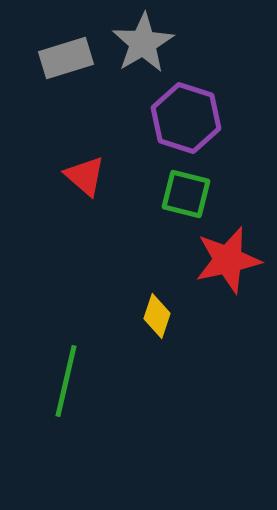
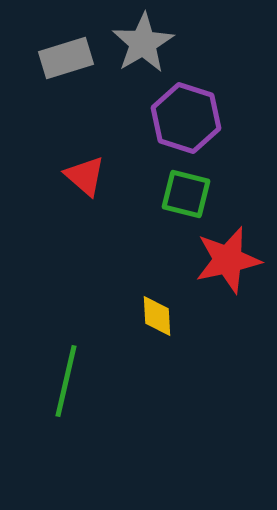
yellow diamond: rotated 21 degrees counterclockwise
